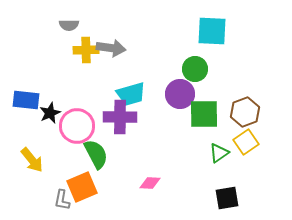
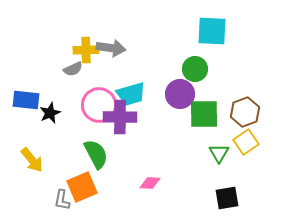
gray semicircle: moved 4 px right, 44 px down; rotated 24 degrees counterclockwise
pink circle: moved 22 px right, 21 px up
green triangle: rotated 25 degrees counterclockwise
